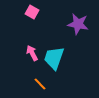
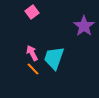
pink square: rotated 24 degrees clockwise
purple star: moved 6 px right, 2 px down; rotated 25 degrees clockwise
orange line: moved 7 px left, 15 px up
